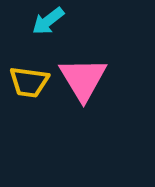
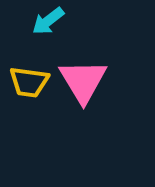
pink triangle: moved 2 px down
